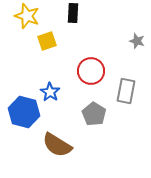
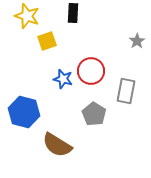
gray star: rotated 21 degrees clockwise
blue star: moved 13 px right, 13 px up; rotated 18 degrees counterclockwise
